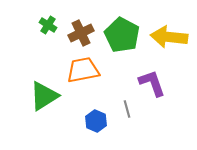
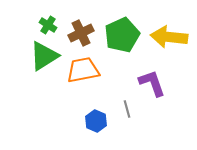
green pentagon: rotated 20 degrees clockwise
green triangle: moved 40 px up
